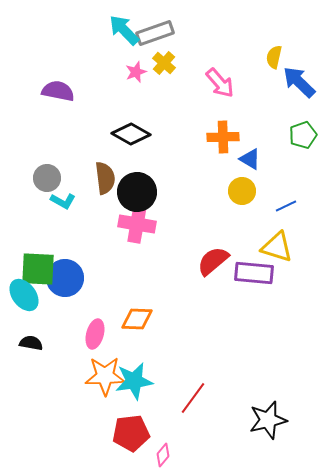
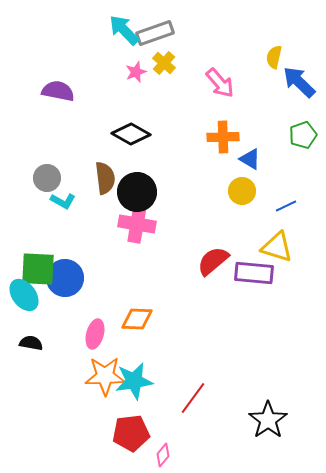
black star: rotated 21 degrees counterclockwise
